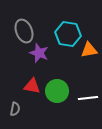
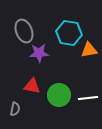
cyan hexagon: moved 1 px right, 1 px up
purple star: rotated 24 degrees counterclockwise
green circle: moved 2 px right, 4 px down
